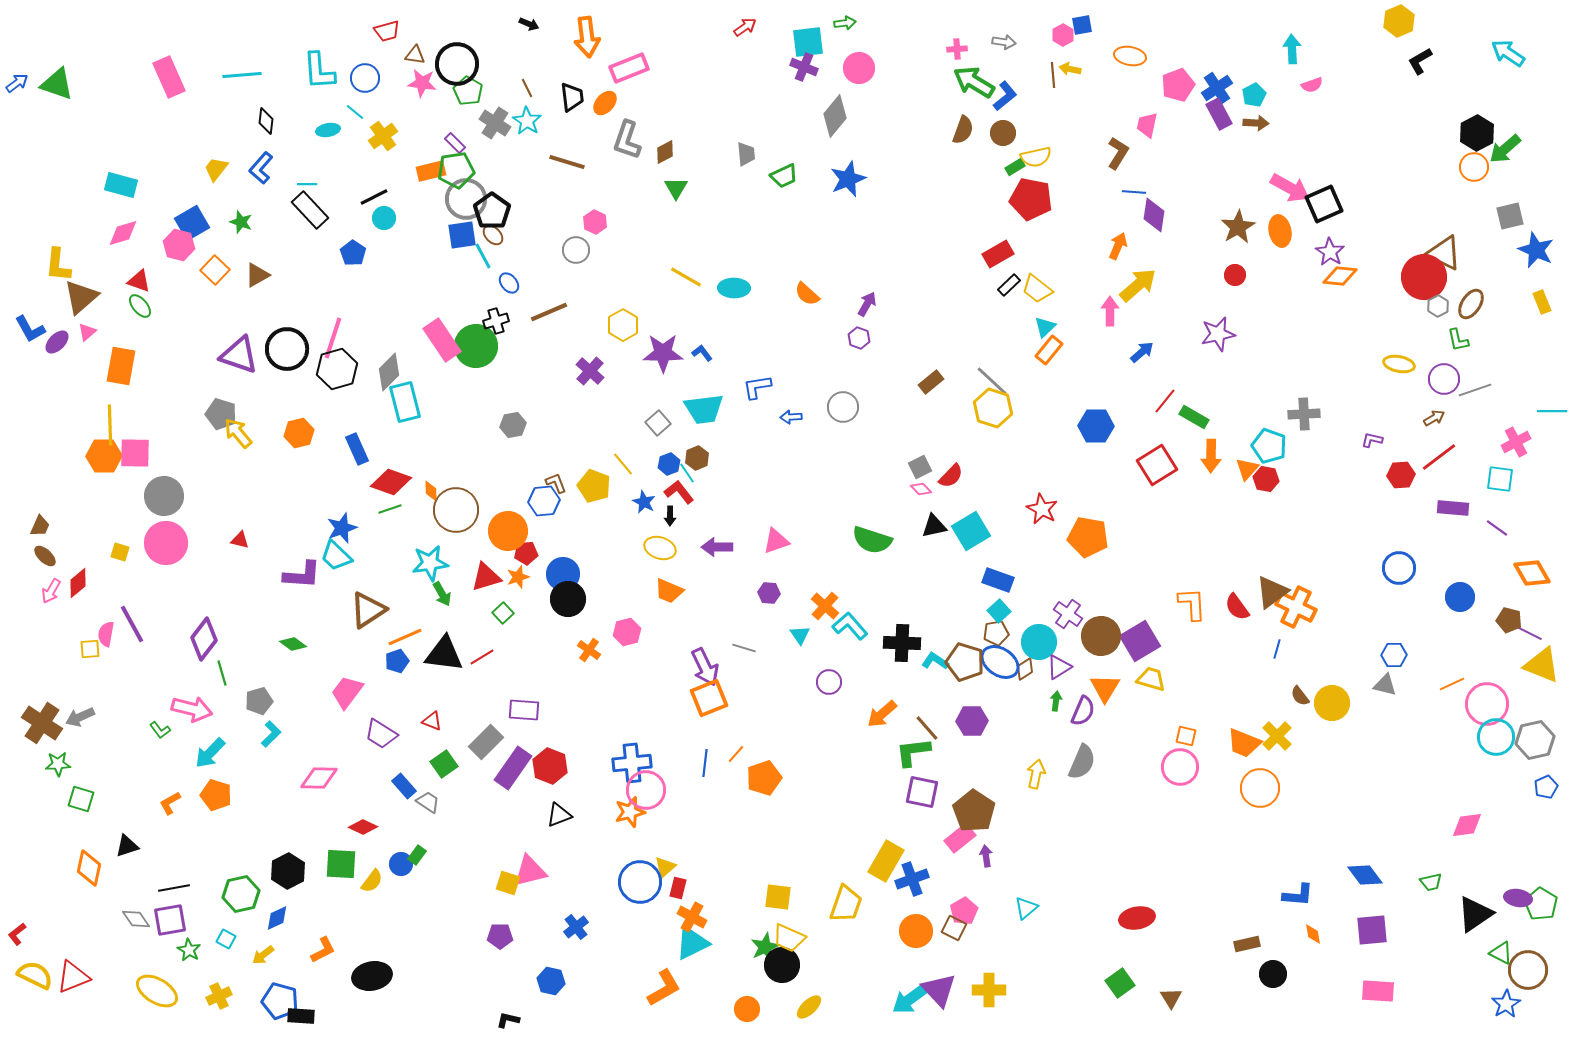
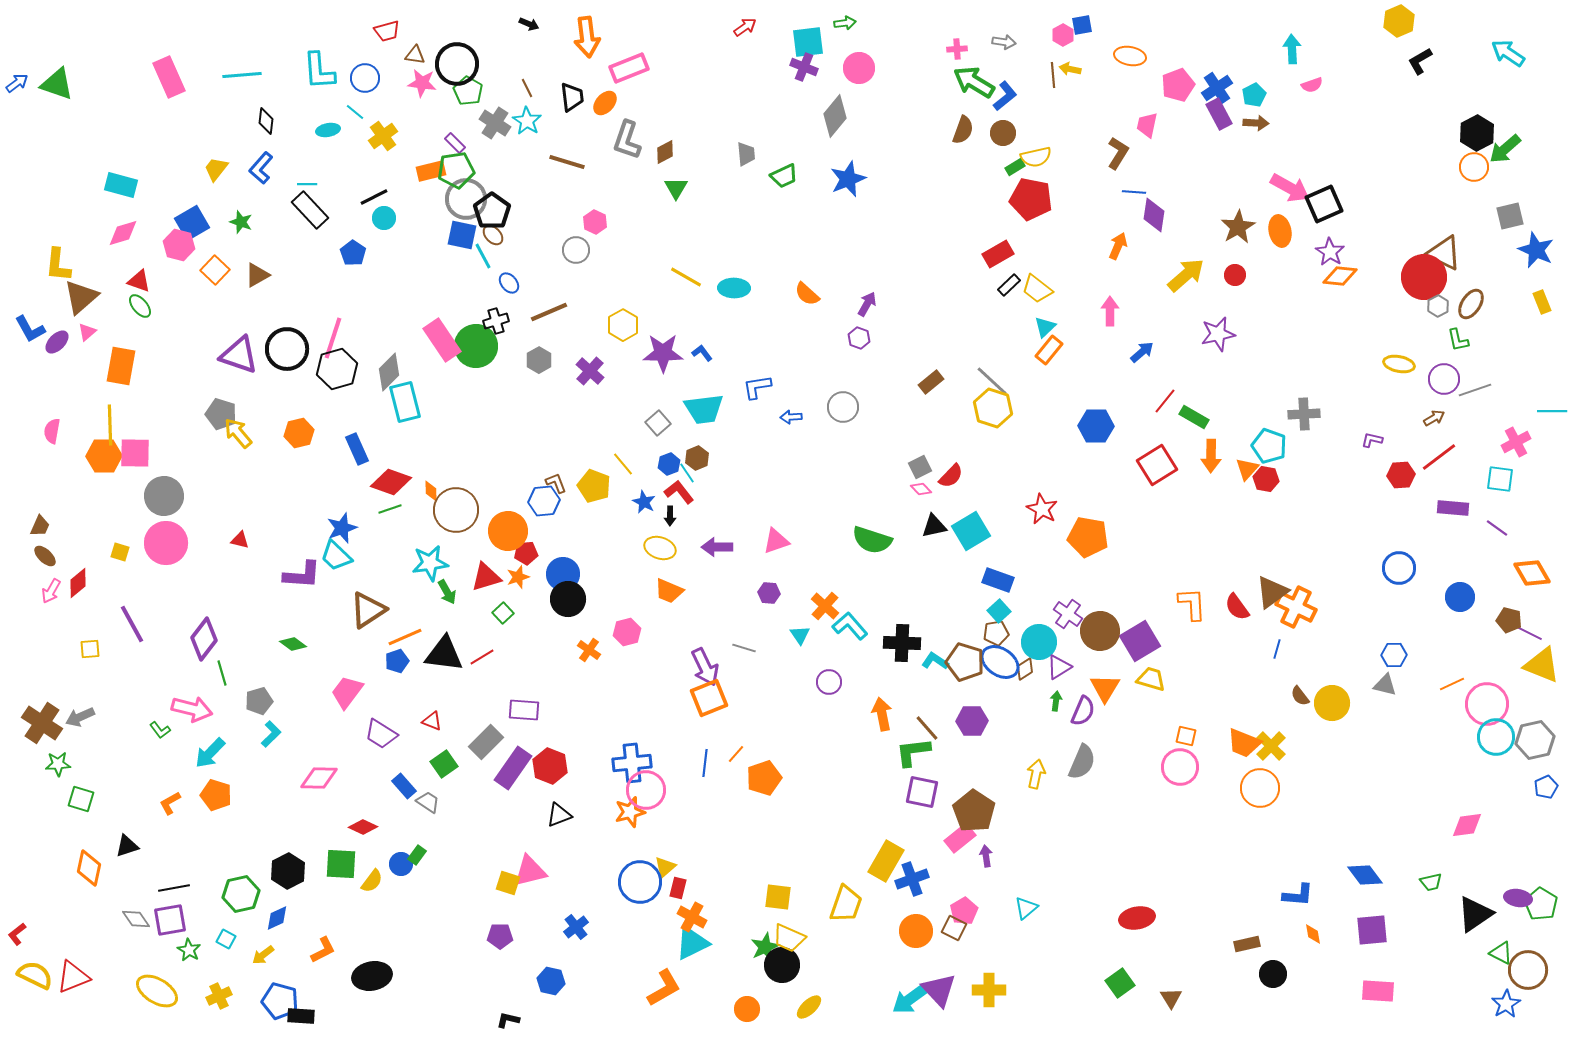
blue square at (462, 235): rotated 20 degrees clockwise
yellow arrow at (1138, 285): moved 48 px right, 10 px up
gray hexagon at (513, 425): moved 26 px right, 65 px up; rotated 20 degrees counterclockwise
green arrow at (442, 594): moved 5 px right, 2 px up
pink semicircle at (106, 634): moved 54 px left, 203 px up
brown circle at (1101, 636): moved 1 px left, 5 px up
orange arrow at (882, 714): rotated 120 degrees clockwise
yellow cross at (1277, 736): moved 6 px left, 10 px down
